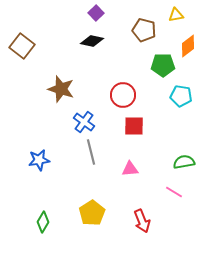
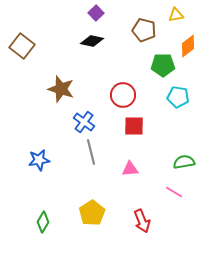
cyan pentagon: moved 3 px left, 1 px down
